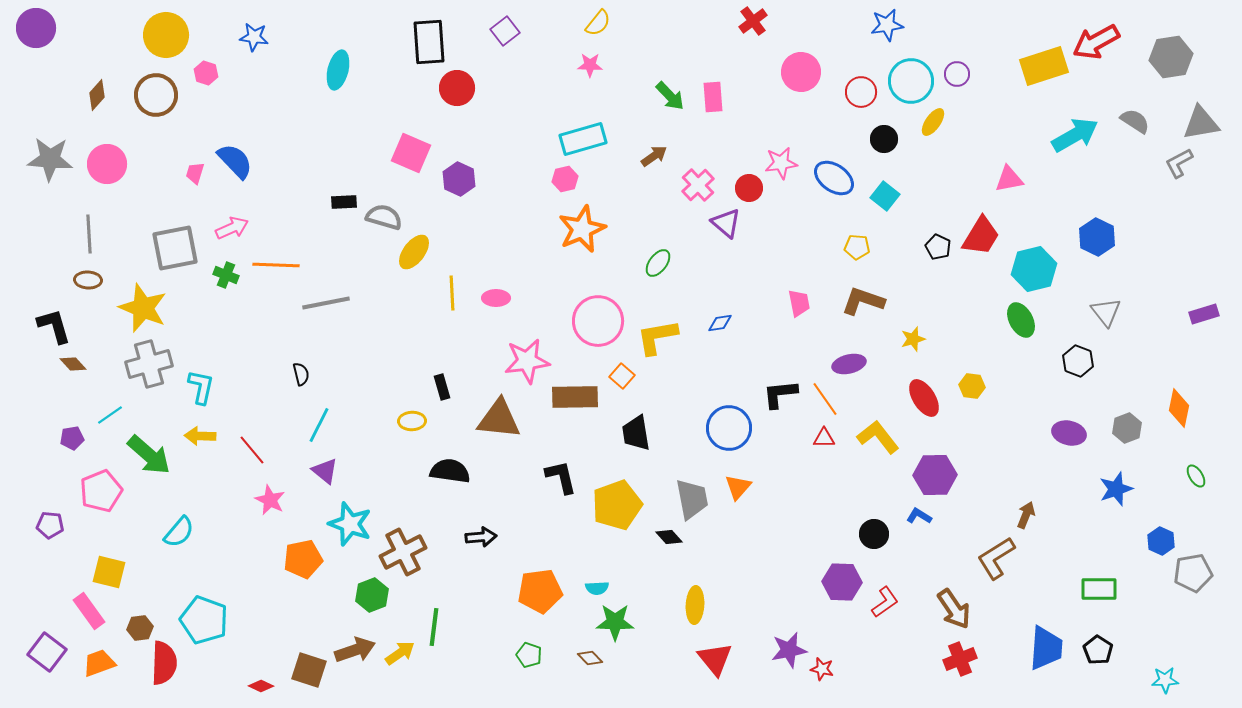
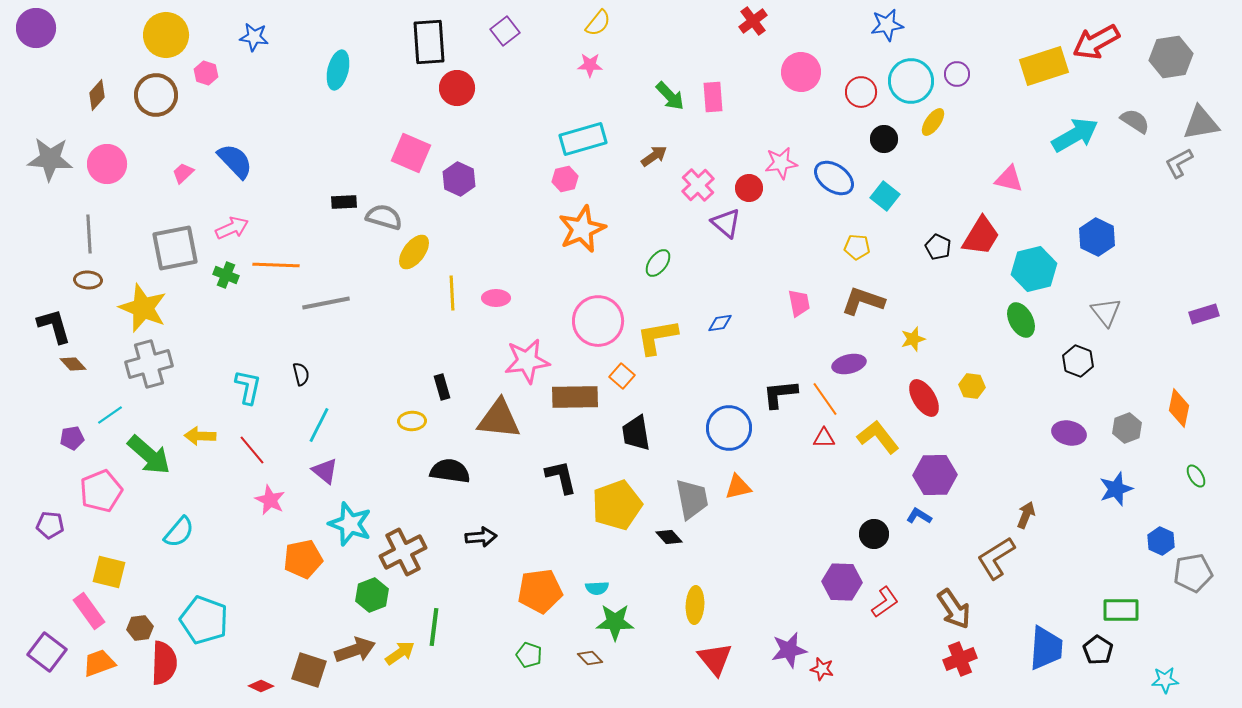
pink trapezoid at (195, 173): moved 12 px left; rotated 30 degrees clockwise
pink triangle at (1009, 179): rotated 24 degrees clockwise
cyan L-shape at (201, 387): moved 47 px right
orange triangle at (738, 487): rotated 36 degrees clockwise
green rectangle at (1099, 589): moved 22 px right, 21 px down
